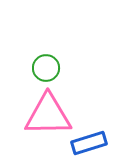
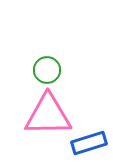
green circle: moved 1 px right, 2 px down
